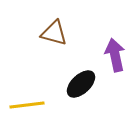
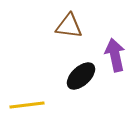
brown triangle: moved 15 px right, 7 px up; rotated 8 degrees counterclockwise
black ellipse: moved 8 px up
